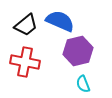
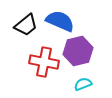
red cross: moved 19 px right
cyan semicircle: rotated 90 degrees clockwise
